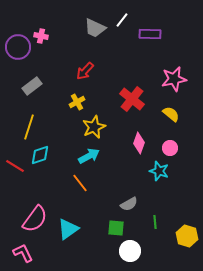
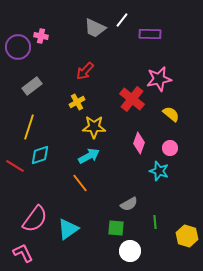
pink star: moved 15 px left
yellow star: rotated 25 degrees clockwise
